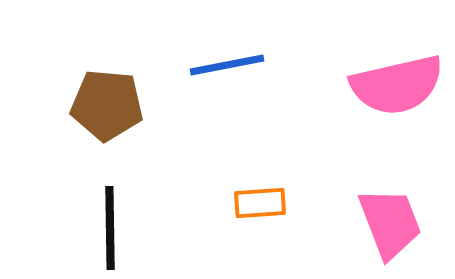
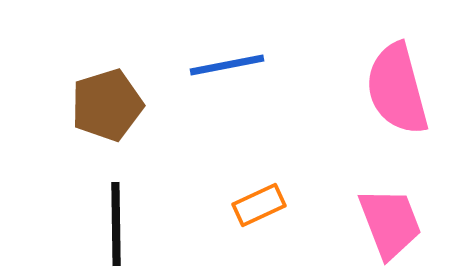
pink semicircle: moved 4 px down; rotated 88 degrees clockwise
brown pentagon: rotated 22 degrees counterclockwise
orange rectangle: moved 1 px left, 2 px down; rotated 21 degrees counterclockwise
black line: moved 6 px right, 4 px up
